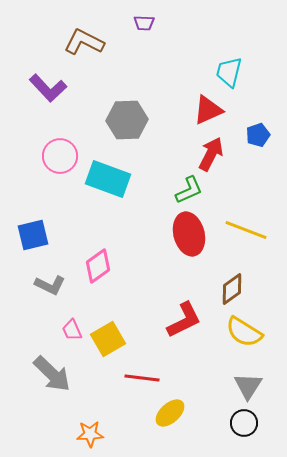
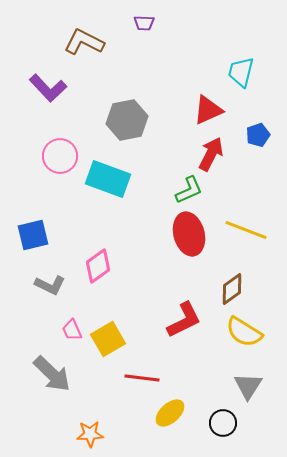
cyan trapezoid: moved 12 px right
gray hexagon: rotated 9 degrees counterclockwise
black circle: moved 21 px left
